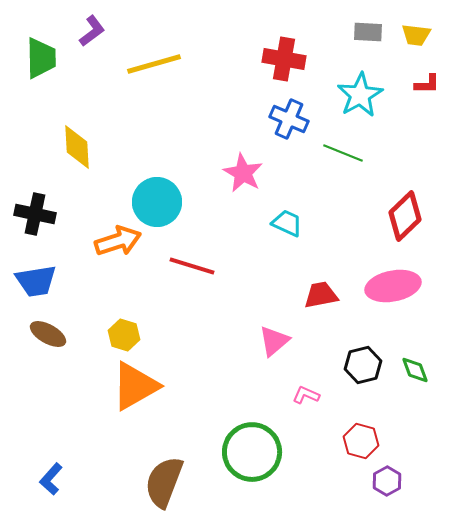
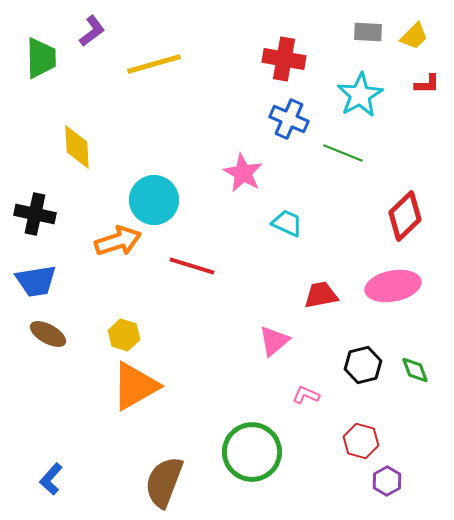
yellow trapezoid: moved 2 px left, 1 px down; rotated 52 degrees counterclockwise
cyan circle: moved 3 px left, 2 px up
